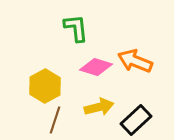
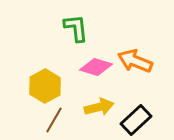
brown line: moved 1 px left; rotated 12 degrees clockwise
